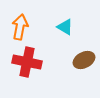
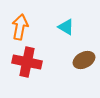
cyan triangle: moved 1 px right
